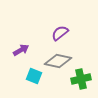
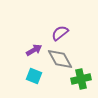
purple arrow: moved 13 px right
gray diamond: moved 2 px right, 2 px up; rotated 48 degrees clockwise
